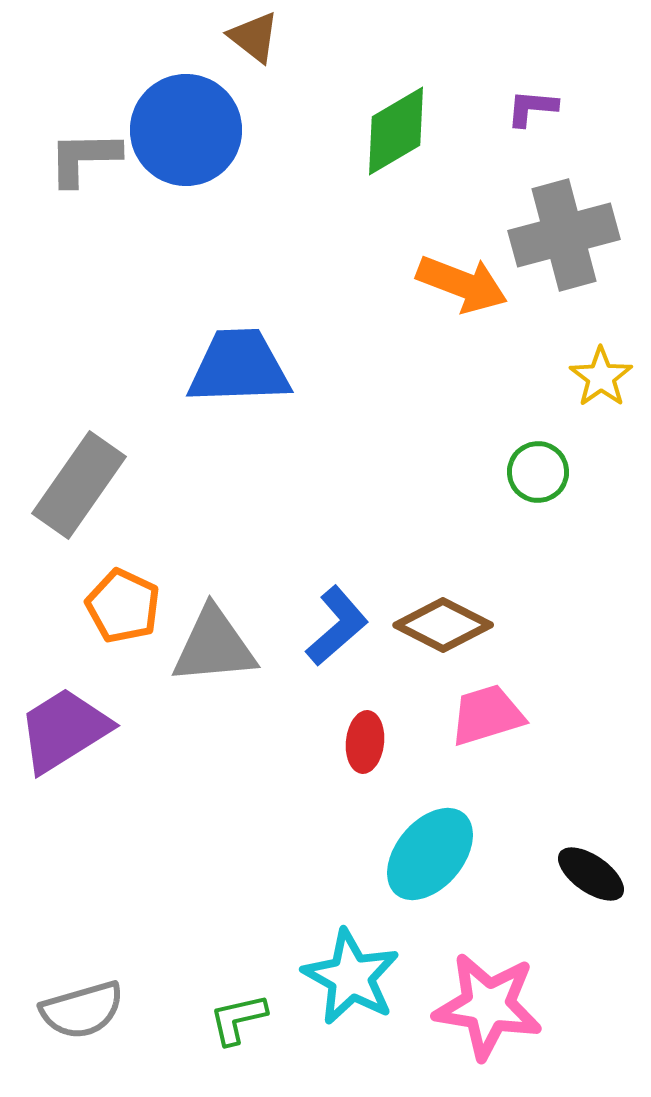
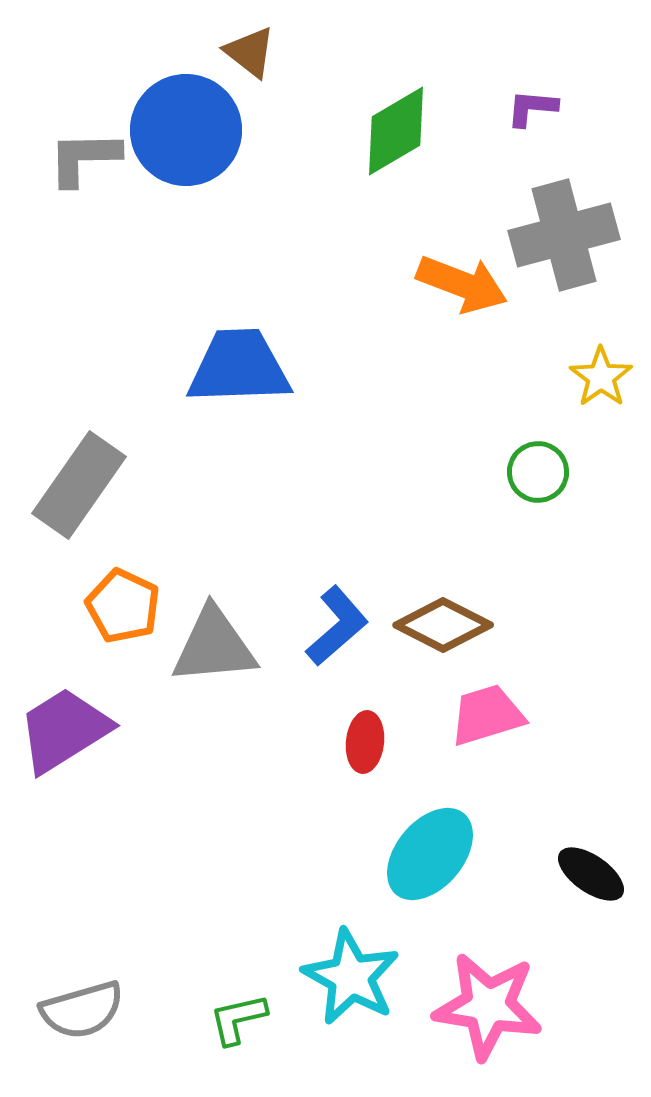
brown triangle: moved 4 px left, 15 px down
